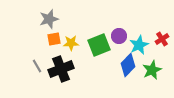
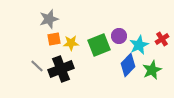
gray line: rotated 16 degrees counterclockwise
